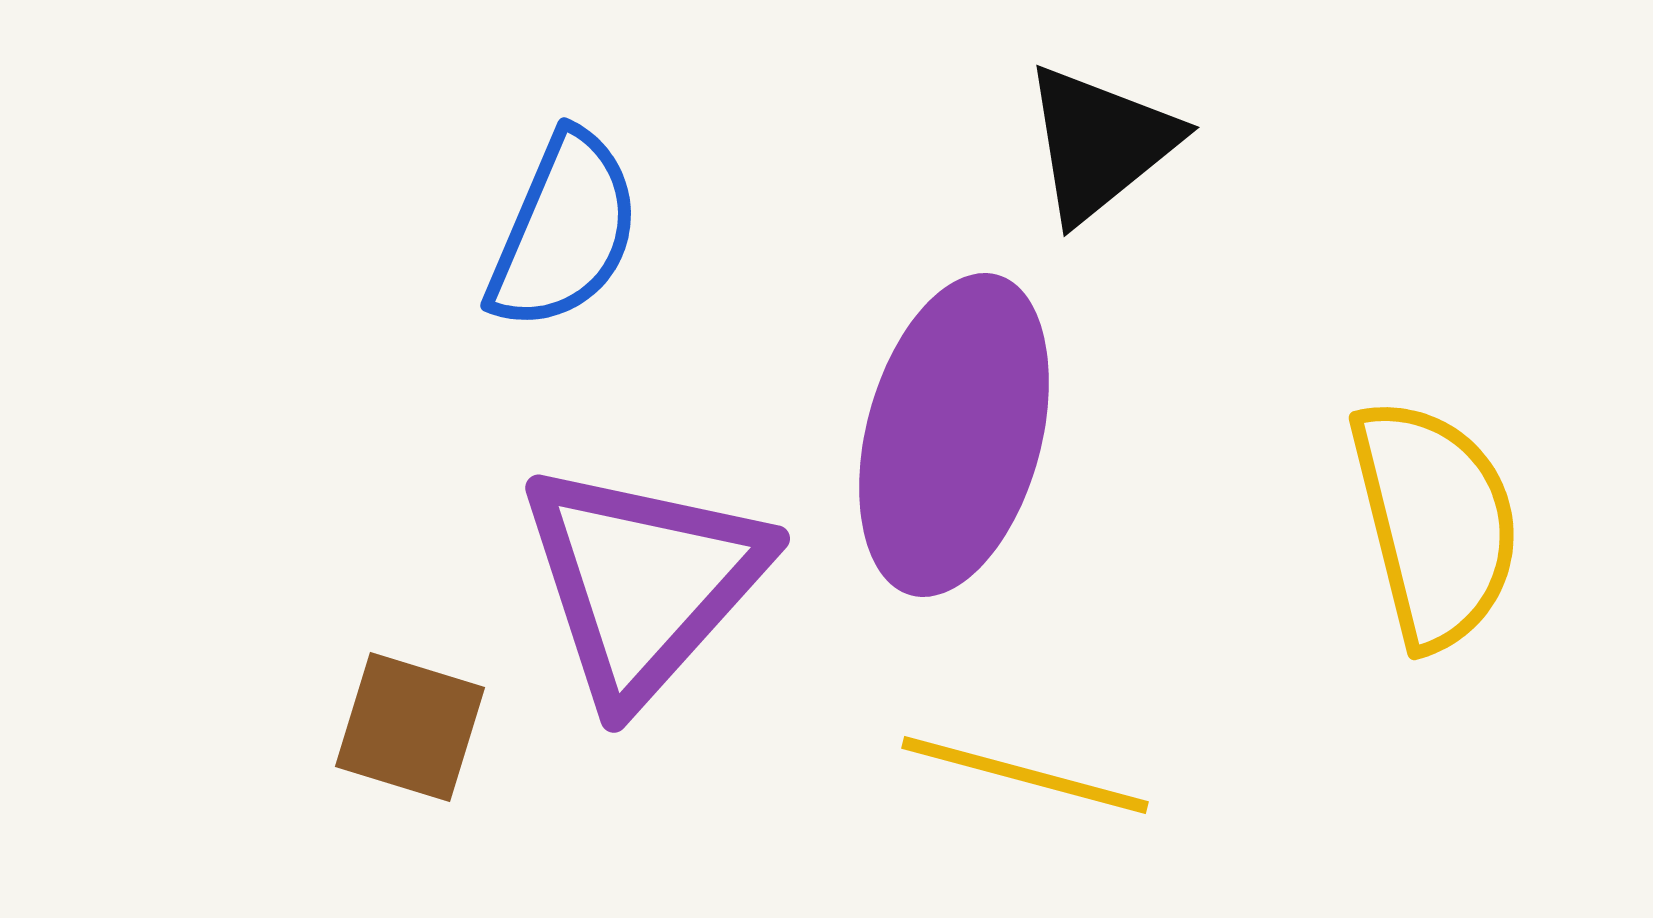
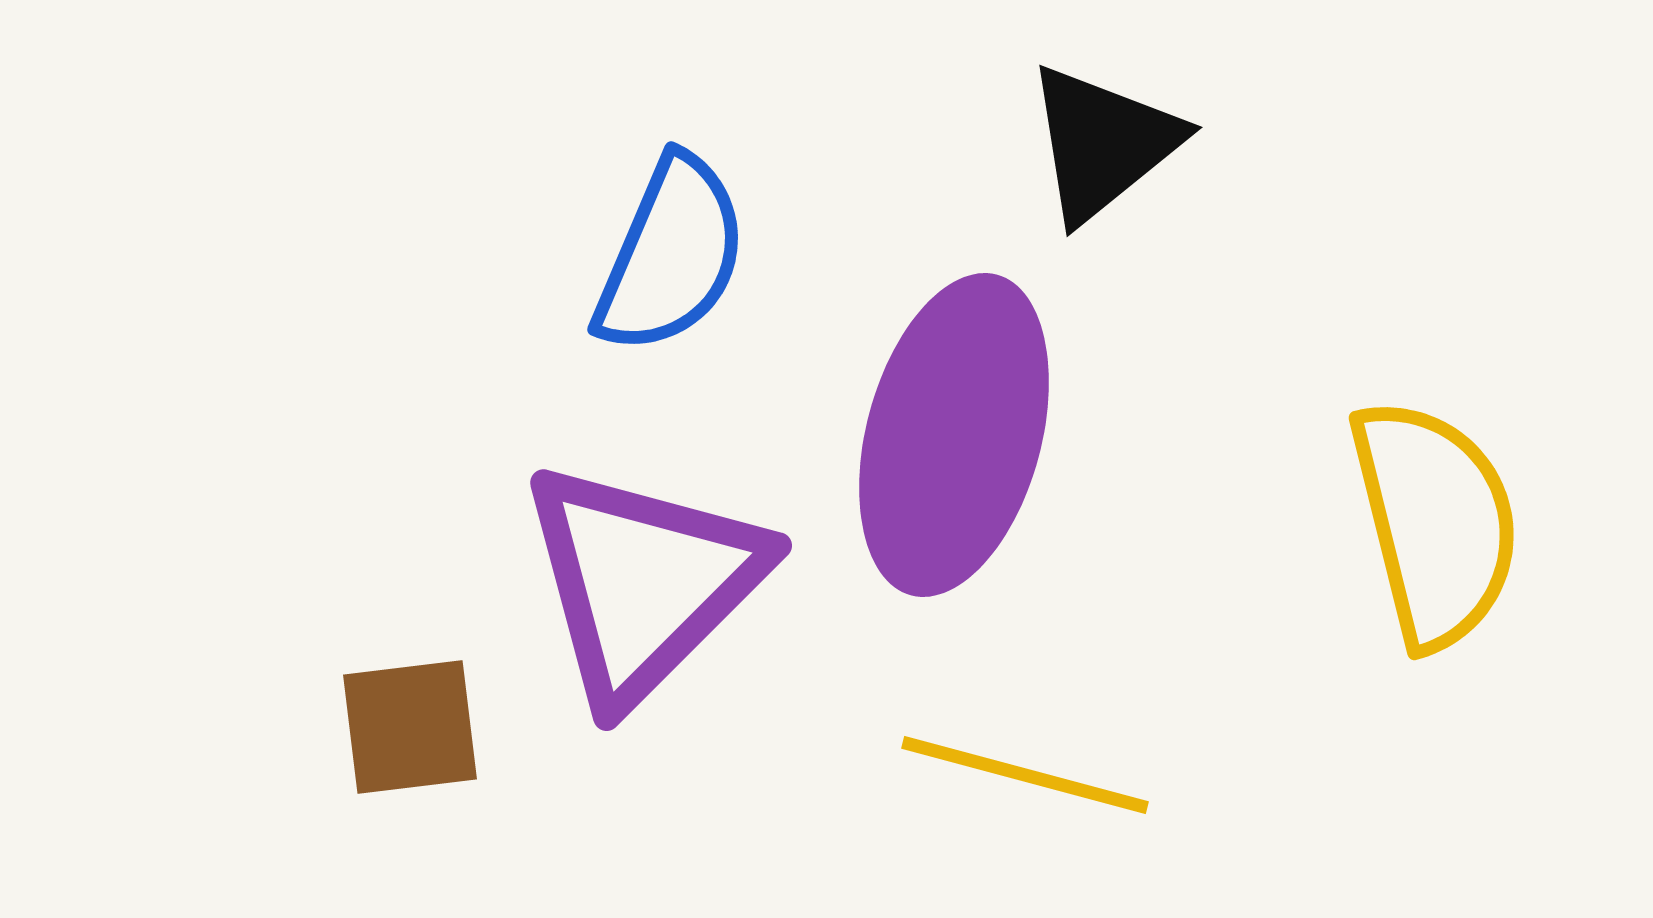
black triangle: moved 3 px right
blue semicircle: moved 107 px right, 24 px down
purple triangle: rotated 3 degrees clockwise
brown square: rotated 24 degrees counterclockwise
